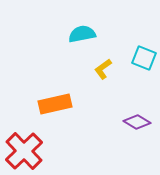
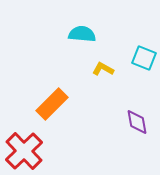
cyan semicircle: rotated 16 degrees clockwise
yellow L-shape: rotated 65 degrees clockwise
orange rectangle: moved 3 px left; rotated 32 degrees counterclockwise
purple diamond: rotated 48 degrees clockwise
